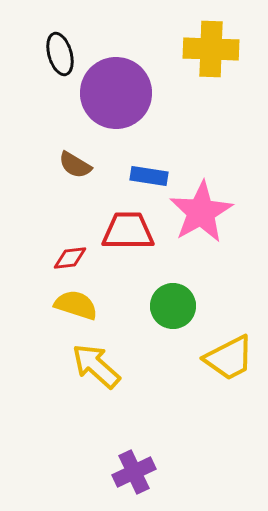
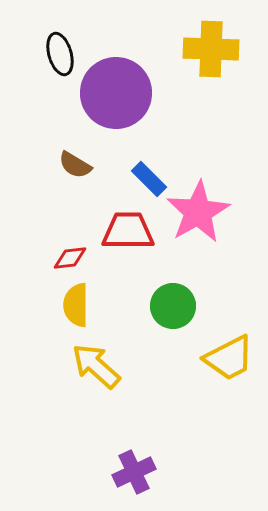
blue rectangle: moved 3 px down; rotated 36 degrees clockwise
pink star: moved 3 px left
yellow semicircle: rotated 108 degrees counterclockwise
